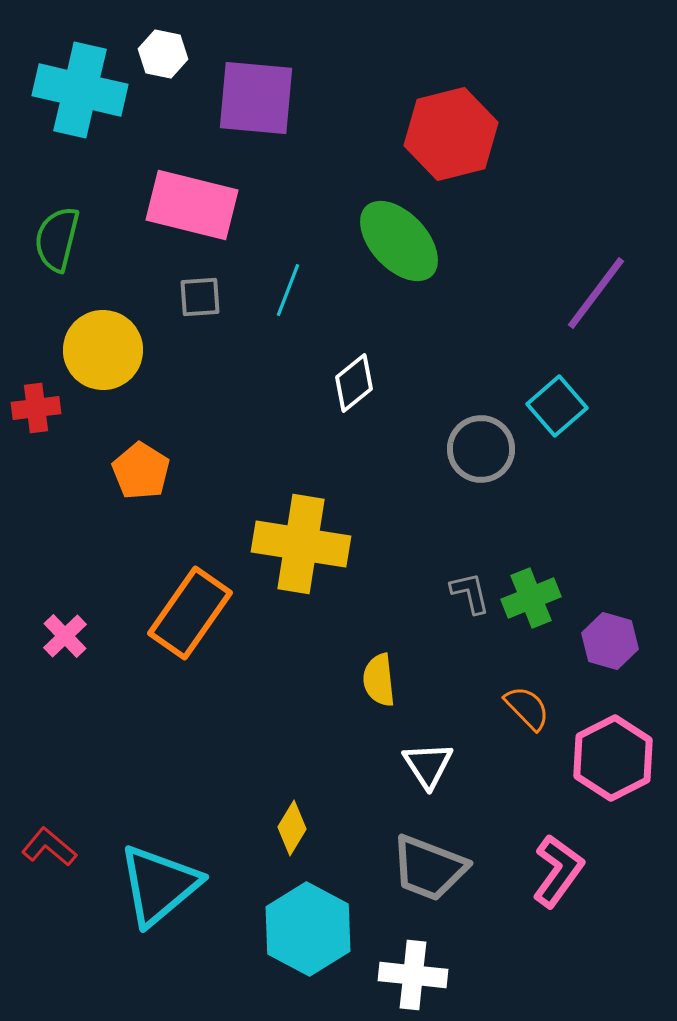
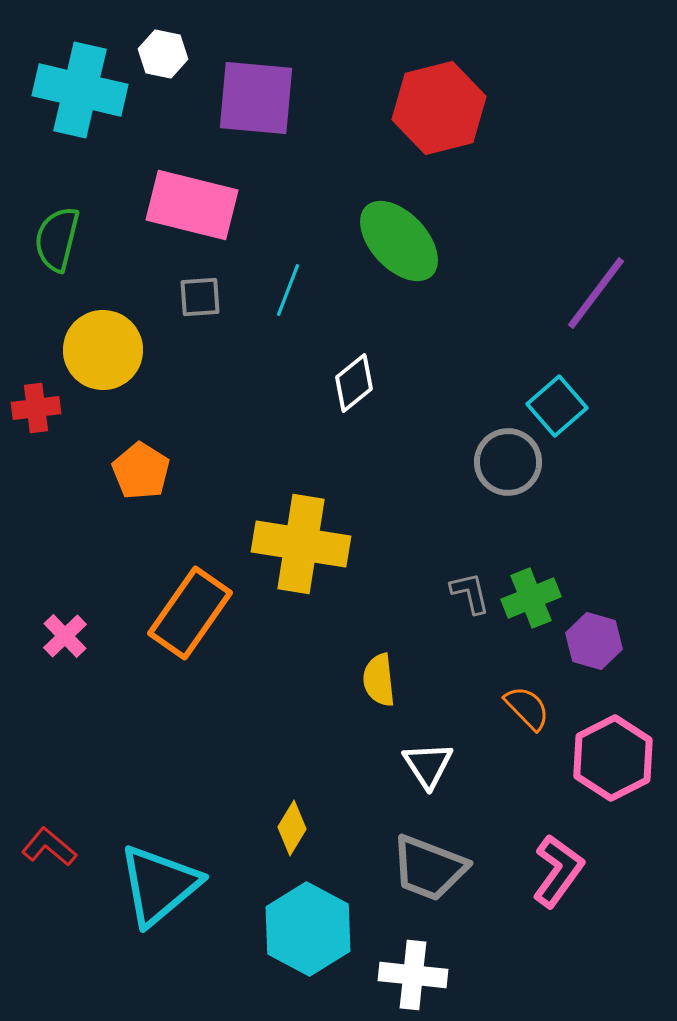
red hexagon: moved 12 px left, 26 px up
gray circle: moved 27 px right, 13 px down
purple hexagon: moved 16 px left
